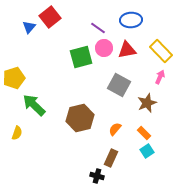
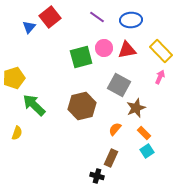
purple line: moved 1 px left, 11 px up
brown star: moved 11 px left, 5 px down
brown hexagon: moved 2 px right, 12 px up
